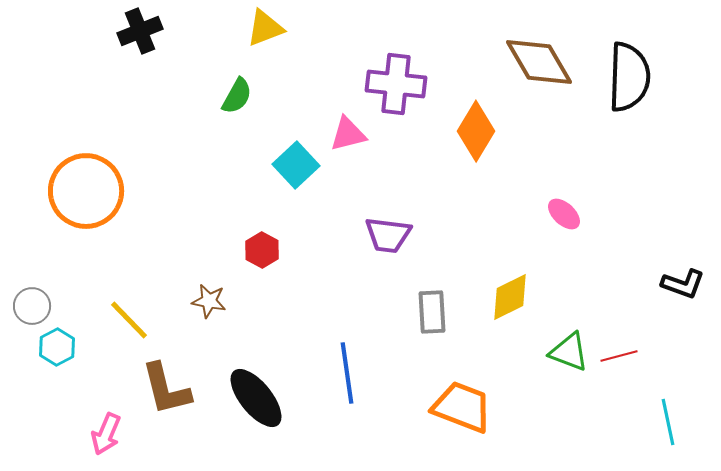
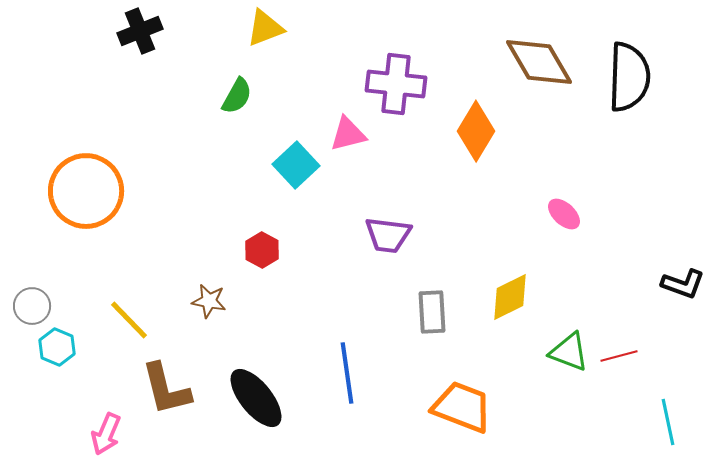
cyan hexagon: rotated 9 degrees counterclockwise
